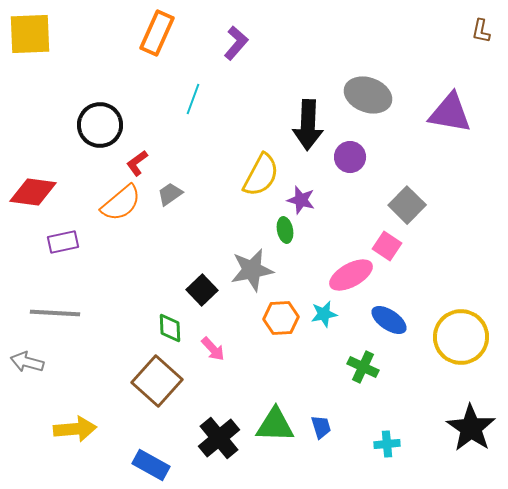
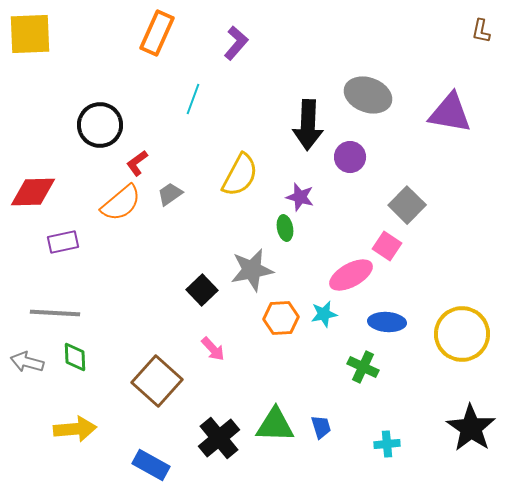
yellow semicircle: moved 21 px left
red diamond: rotated 9 degrees counterclockwise
purple star: moved 1 px left, 3 px up
green ellipse: moved 2 px up
blue ellipse: moved 2 px left, 2 px down; rotated 30 degrees counterclockwise
green diamond: moved 95 px left, 29 px down
yellow circle: moved 1 px right, 3 px up
